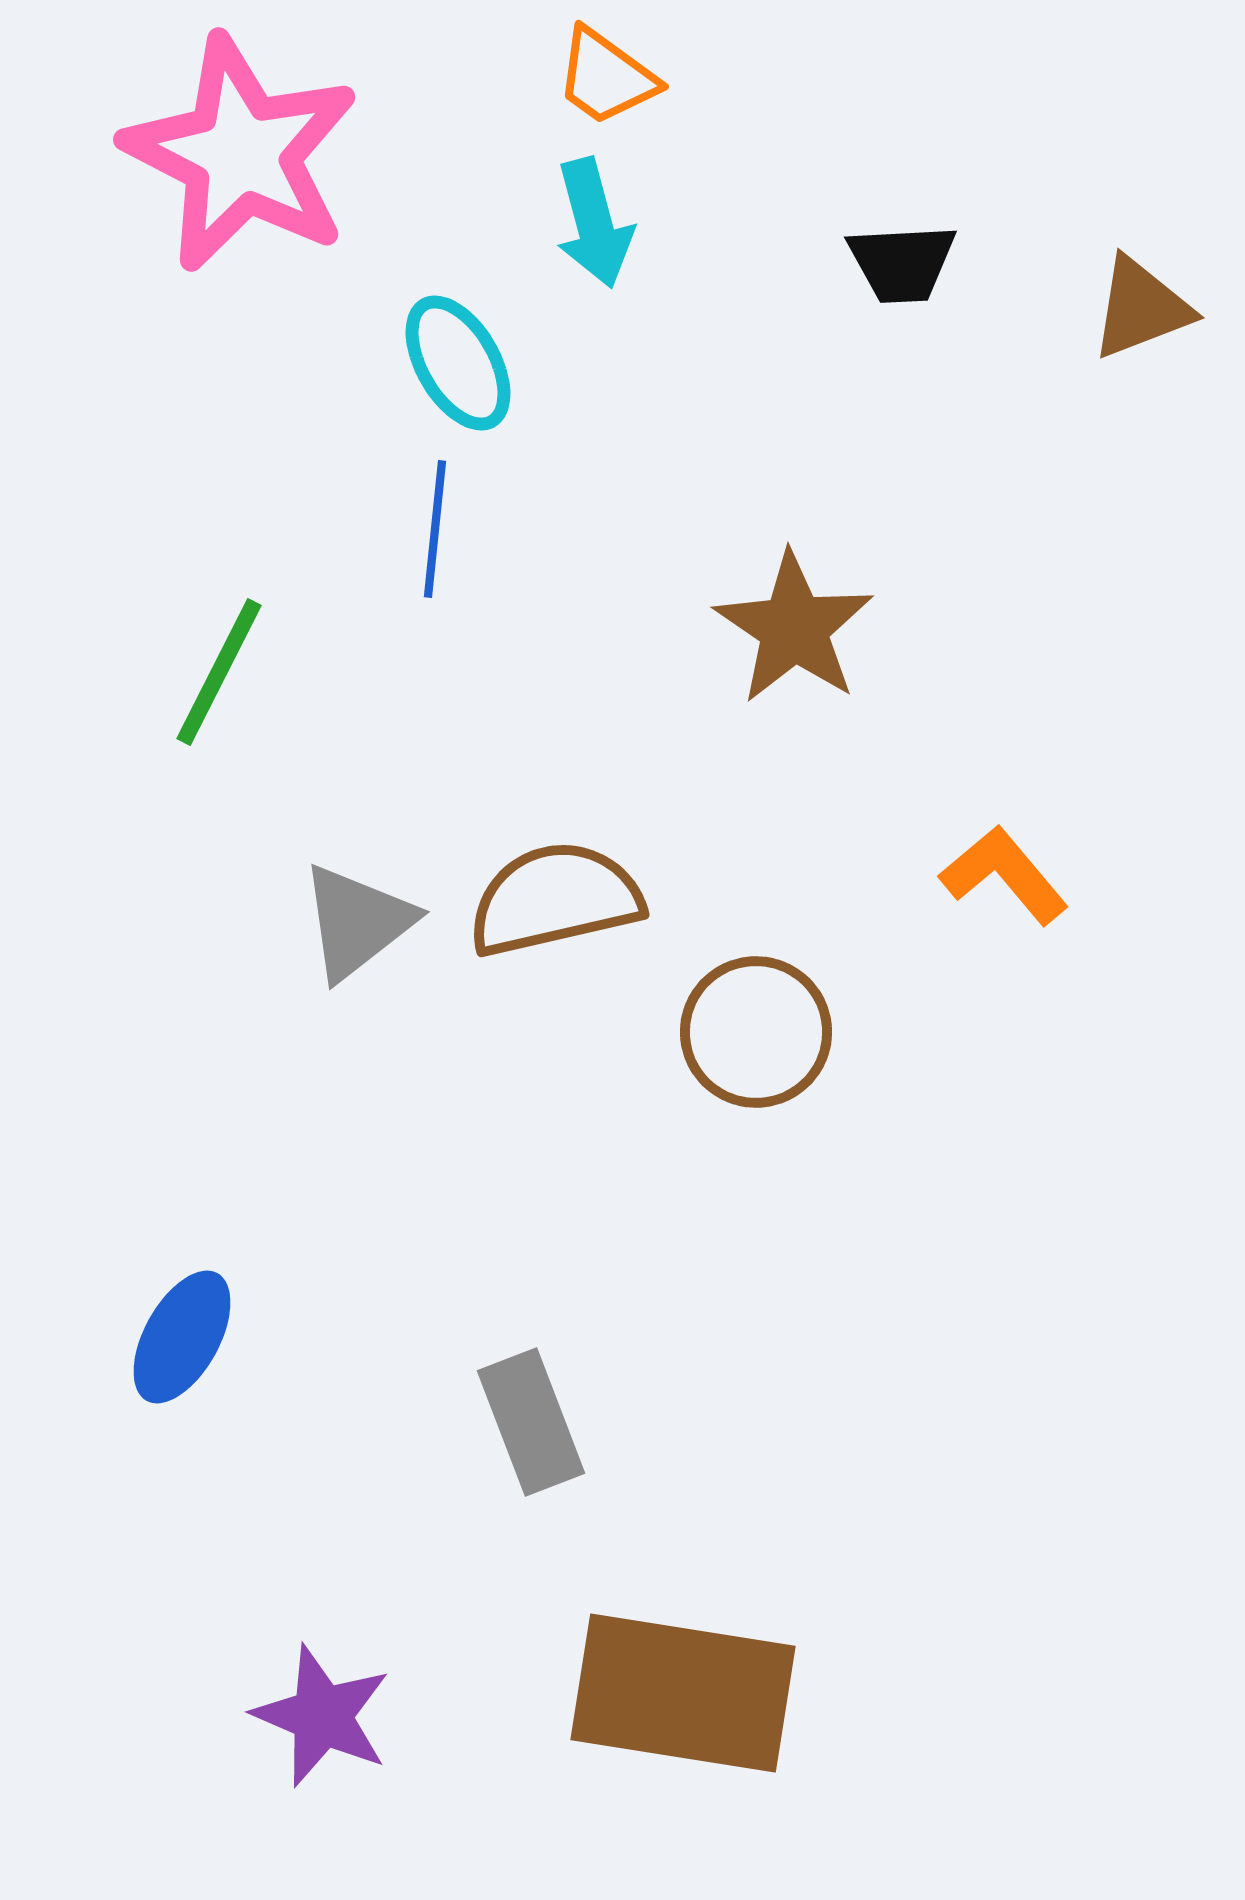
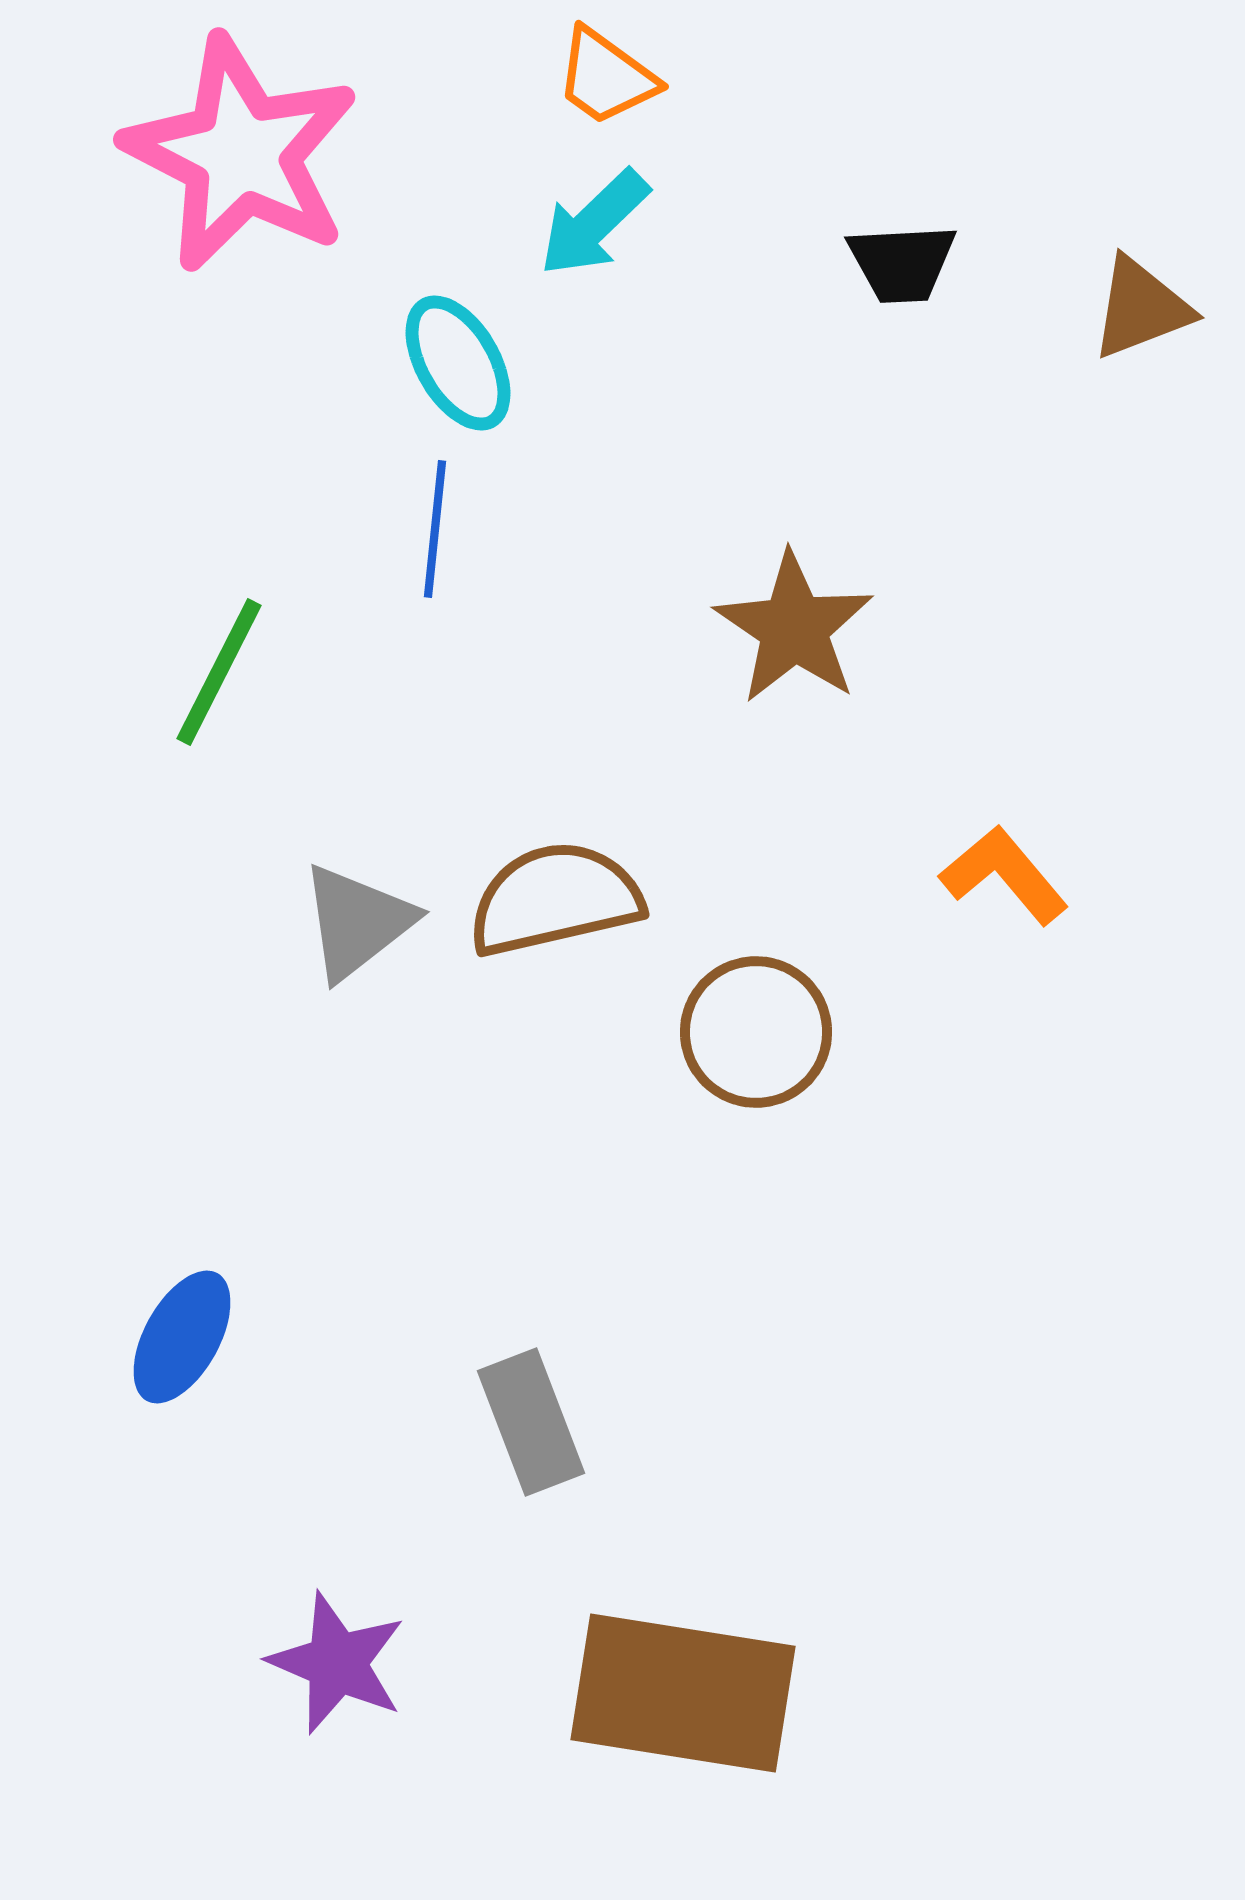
cyan arrow: rotated 61 degrees clockwise
purple star: moved 15 px right, 53 px up
